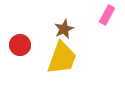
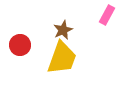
brown star: moved 1 px left, 1 px down
